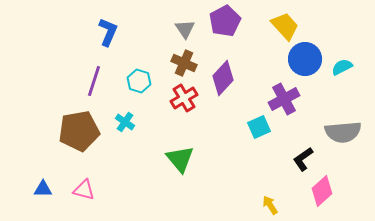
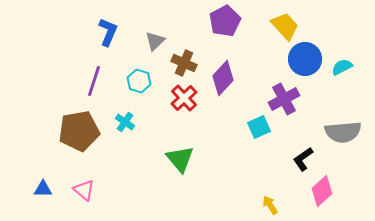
gray triangle: moved 30 px left, 12 px down; rotated 20 degrees clockwise
red cross: rotated 12 degrees counterclockwise
pink triangle: rotated 25 degrees clockwise
